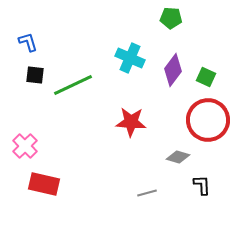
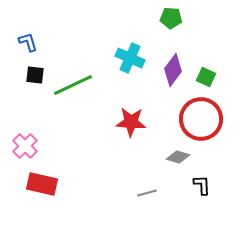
red circle: moved 7 px left, 1 px up
red rectangle: moved 2 px left
